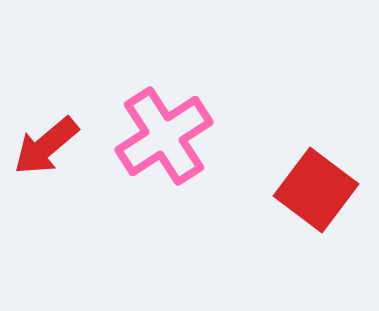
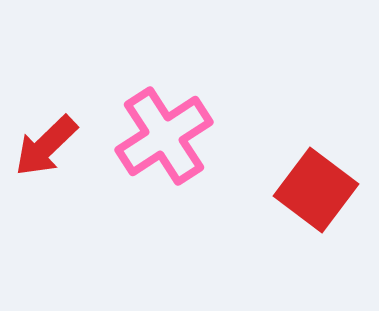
red arrow: rotated 4 degrees counterclockwise
